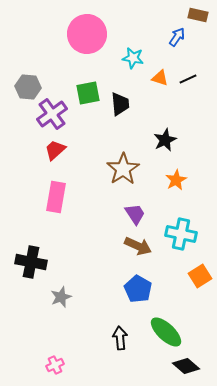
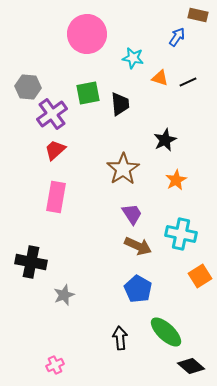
black line: moved 3 px down
purple trapezoid: moved 3 px left
gray star: moved 3 px right, 2 px up
black diamond: moved 5 px right
